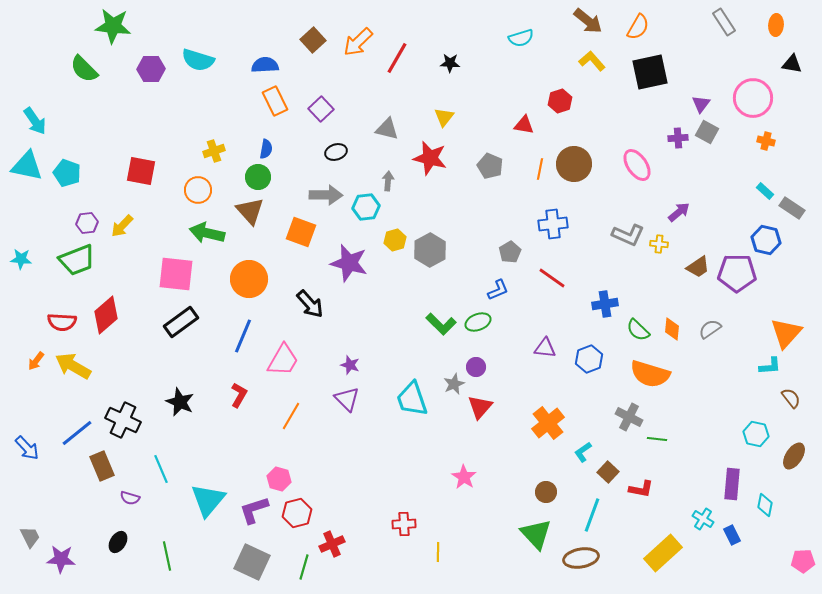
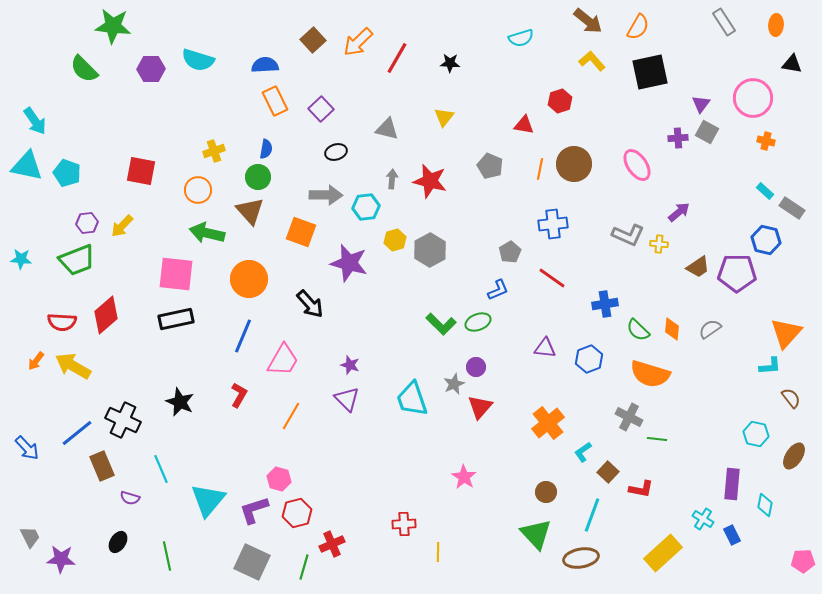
red star at (430, 158): moved 23 px down
gray arrow at (388, 181): moved 4 px right, 2 px up
black rectangle at (181, 322): moved 5 px left, 3 px up; rotated 24 degrees clockwise
